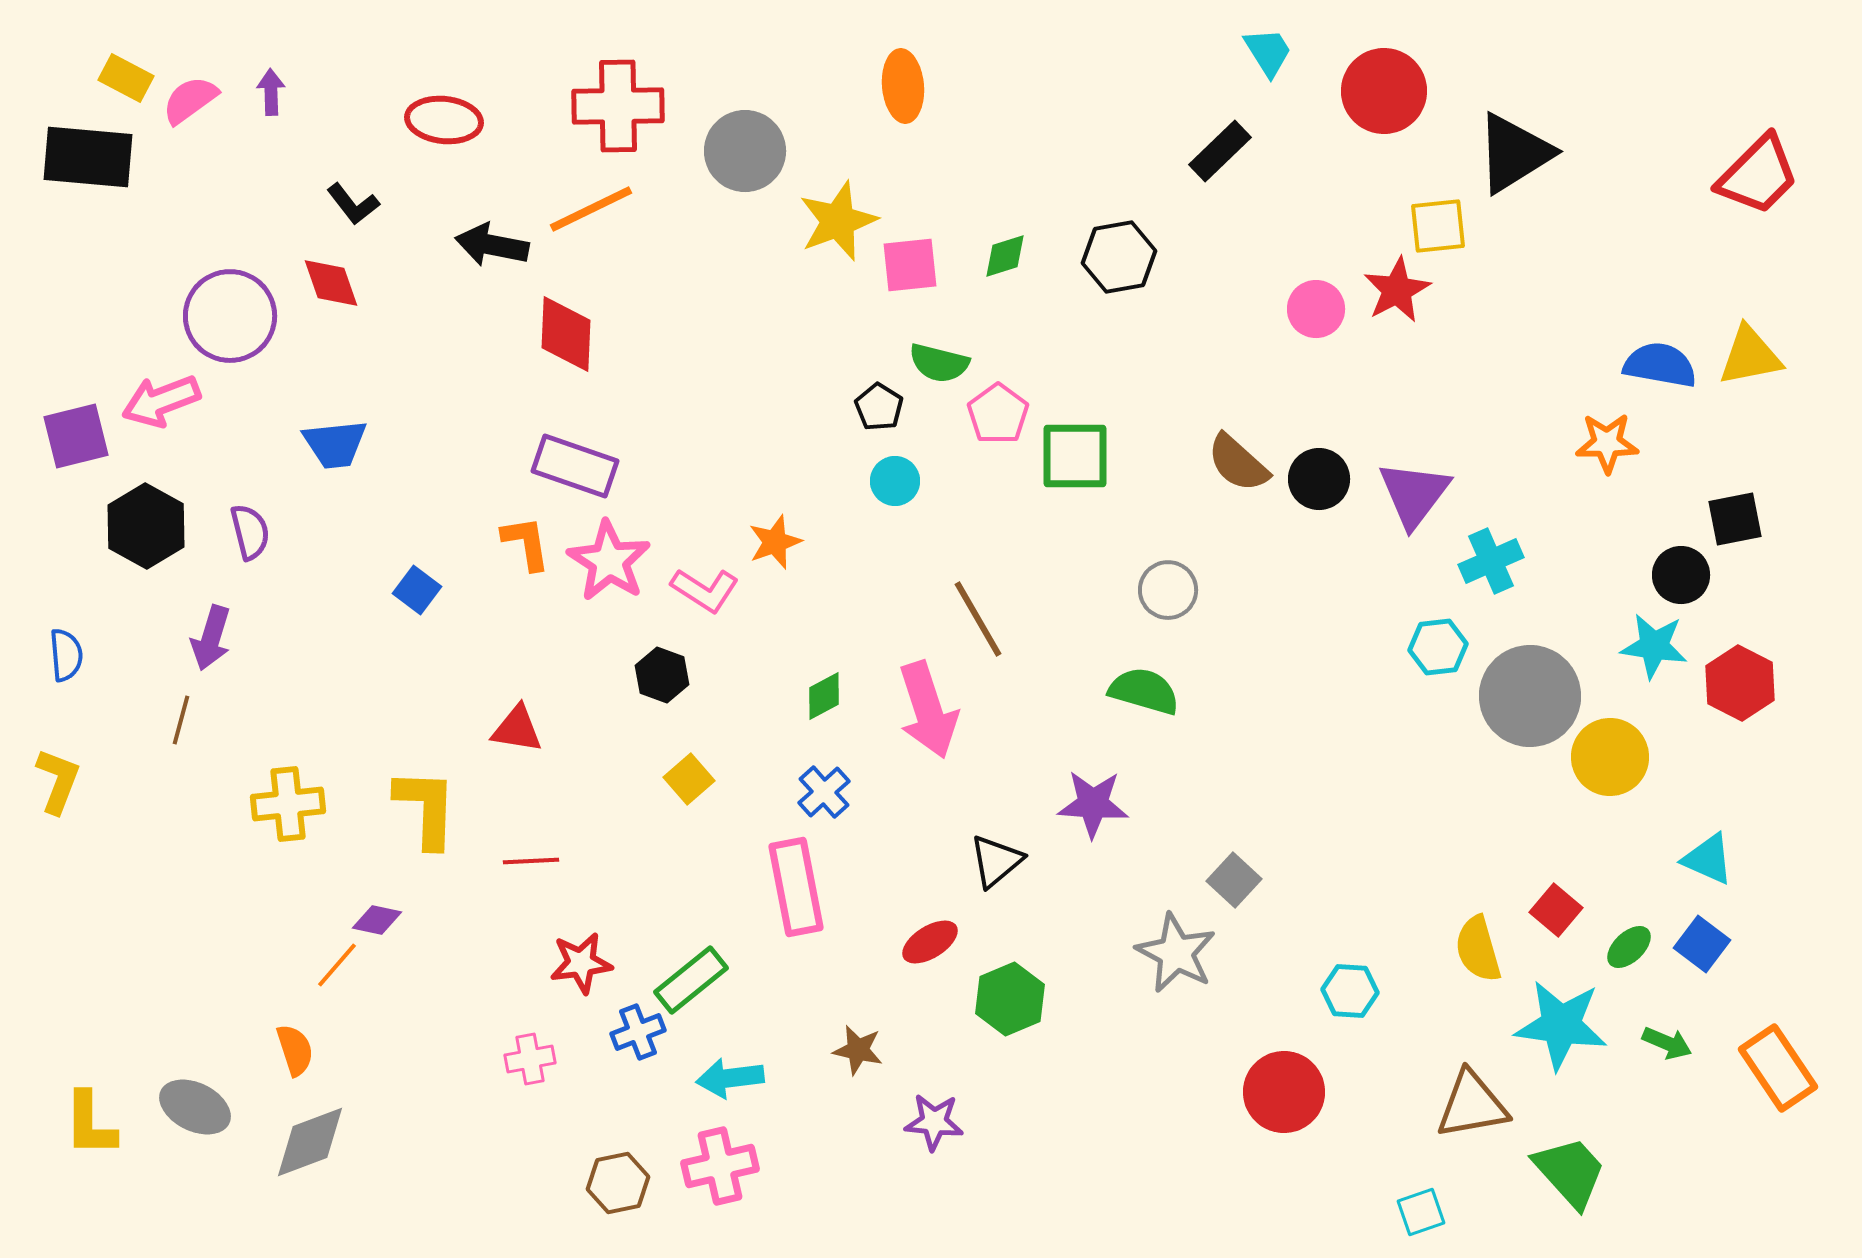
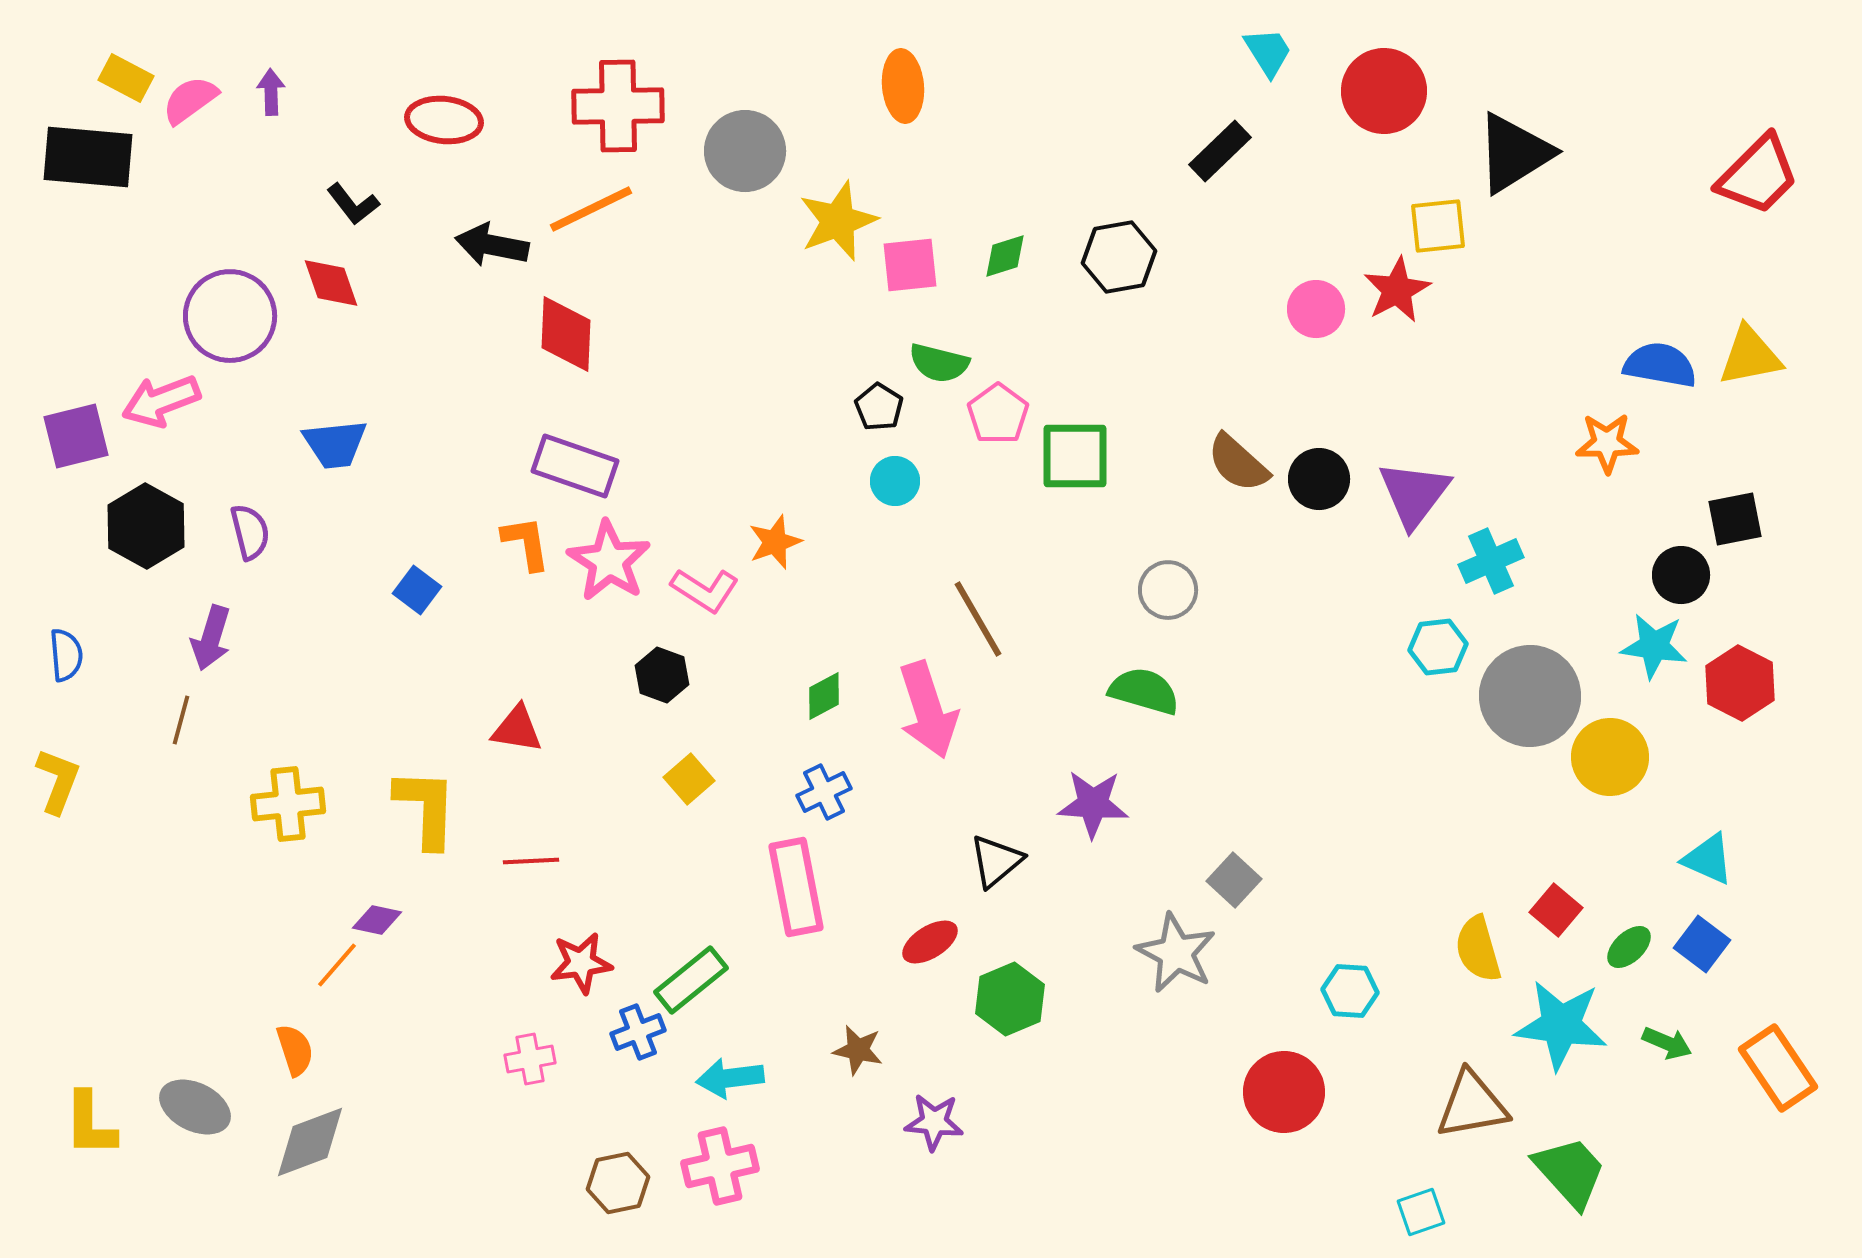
blue cross at (824, 792): rotated 16 degrees clockwise
